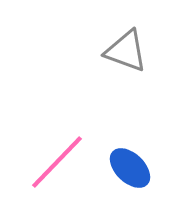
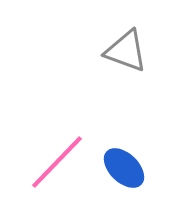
blue ellipse: moved 6 px left
